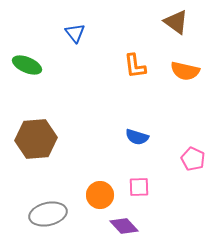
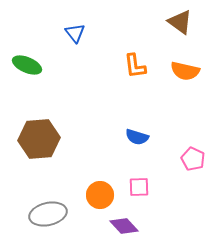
brown triangle: moved 4 px right
brown hexagon: moved 3 px right
